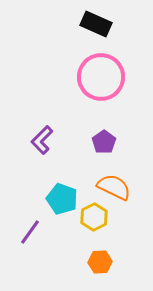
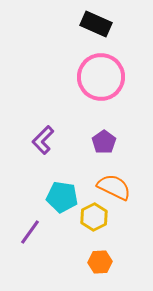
purple L-shape: moved 1 px right
cyan pentagon: moved 2 px up; rotated 12 degrees counterclockwise
